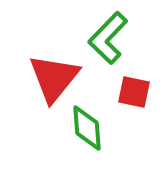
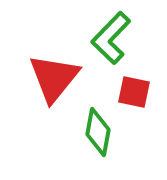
green L-shape: moved 3 px right
green diamond: moved 11 px right, 4 px down; rotated 15 degrees clockwise
